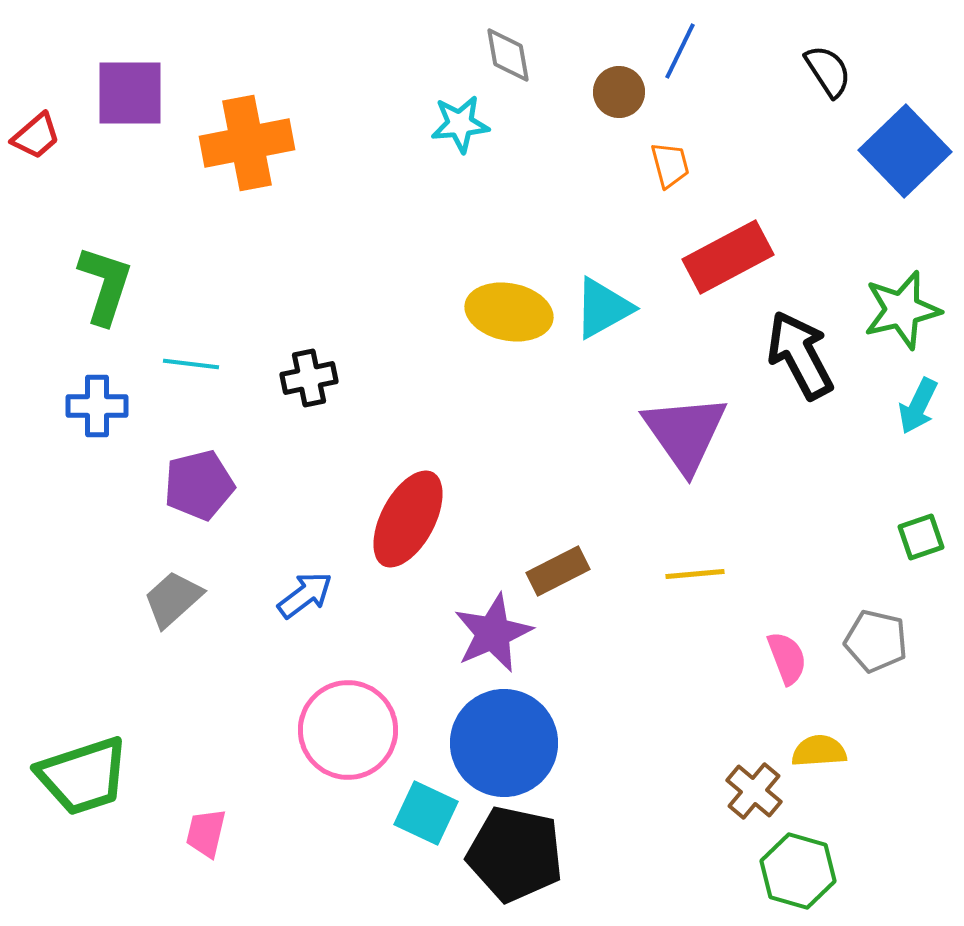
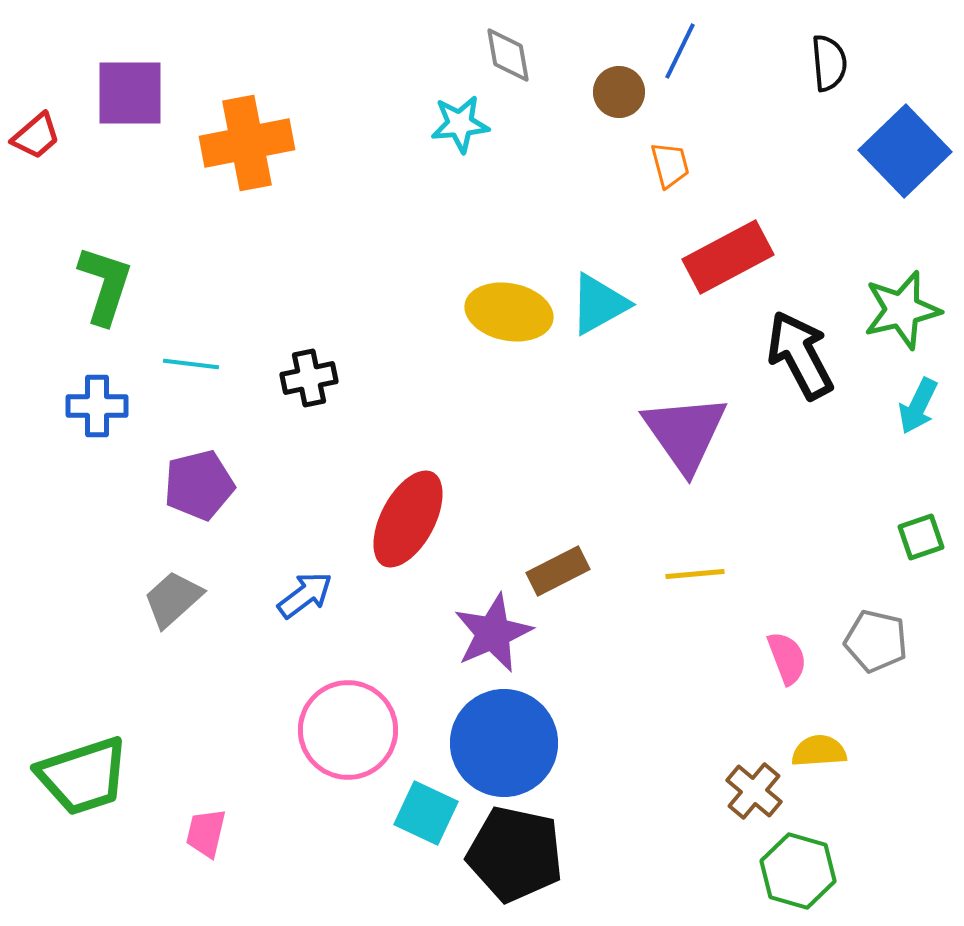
black semicircle: moved 1 px right, 8 px up; rotated 28 degrees clockwise
cyan triangle: moved 4 px left, 4 px up
